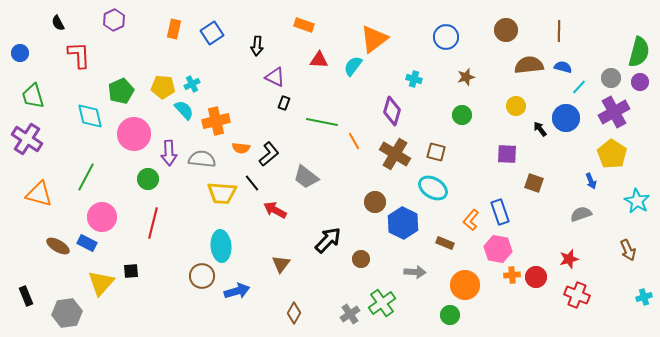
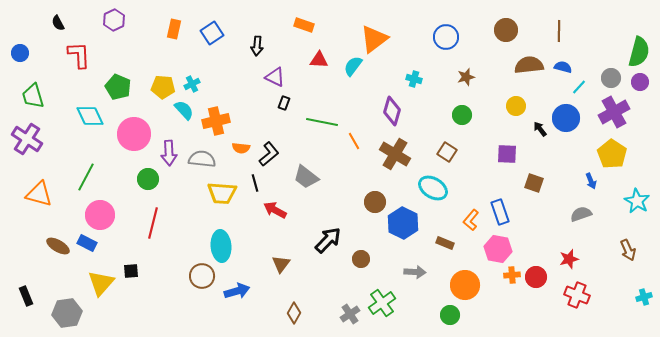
green pentagon at (121, 91): moved 3 px left, 4 px up; rotated 25 degrees counterclockwise
cyan diamond at (90, 116): rotated 12 degrees counterclockwise
brown square at (436, 152): moved 11 px right; rotated 18 degrees clockwise
black line at (252, 183): moved 3 px right; rotated 24 degrees clockwise
pink circle at (102, 217): moved 2 px left, 2 px up
